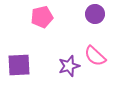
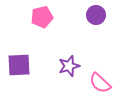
purple circle: moved 1 px right, 1 px down
pink semicircle: moved 5 px right, 27 px down
